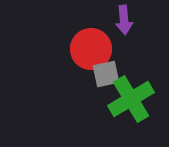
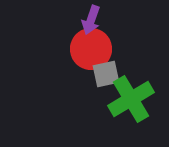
purple arrow: moved 33 px left; rotated 24 degrees clockwise
